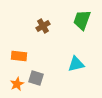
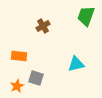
green trapezoid: moved 4 px right, 4 px up
orange star: moved 2 px down
